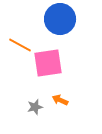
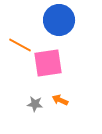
blue circle: moved 1 px left, 1 px down
gray star: moved 3 px up; rotated 21 degrees clockwise
